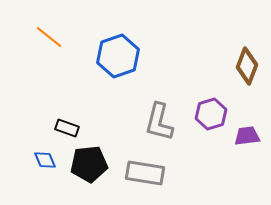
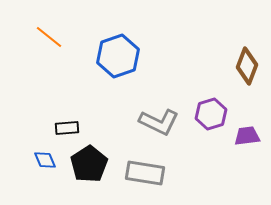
gray L-shape: rotated 78 degrees counterclockwise
black rectangle: rotated 25 degrees counterclockwise
black pentagon: rotated 27 degrees counterclockwise
